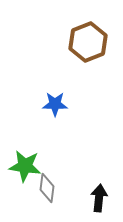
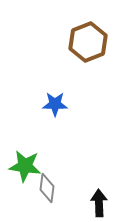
black arrow: moved 5 px down; rotated 8 degrees counterclockwise
